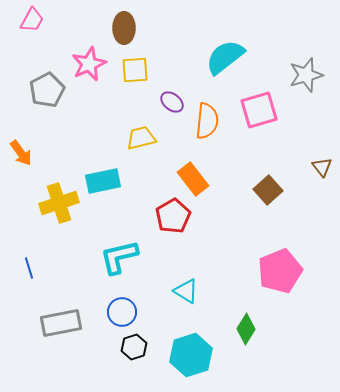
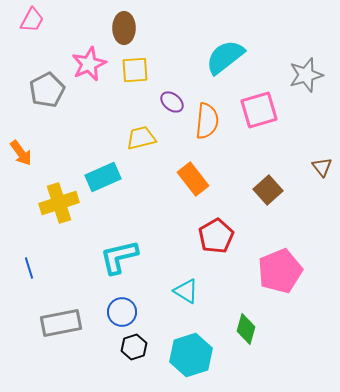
cyan rectangle: moved 4 px up; rotated 12 degrees counterclockwise
red pentagon: moved 43 px right, 20 px down
green diamond: rotated 16 degrees counterclockwise
